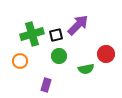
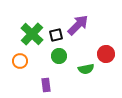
green cross: rotated 30 degrees counterclockwise
purple rectangle: rotated 24 degrees counterclockwise
